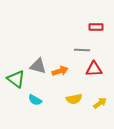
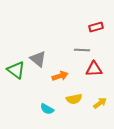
red rectangle: rotated 16 degrees counterclockwise
gray triangle: moved 7 px up; rotated 24 degrees clockwise
orange arrow: moved 5 px down
green triangle: moved 9 px up
cyan semicircle: moved 12 px right, 9 px down
